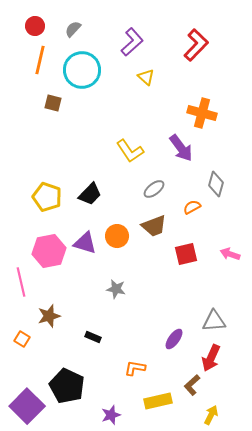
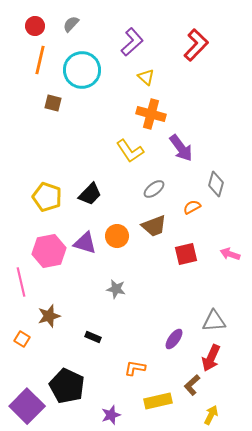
gray semicircle: moved 2 px left, 5 px up
orange cross: moved 51 px left, 1 px down
